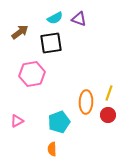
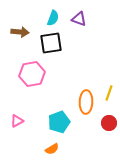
cyan semicircle: moved 2 px left; rotated 42 degrees counterclockwise
brown arrow: rotated 42 degrees clockwise
red circle: moved 1 px right, 8 px down
orange semicircle: rotated 120 degrees counterclockwise
